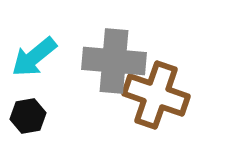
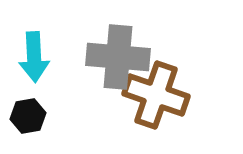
cyan arrow: rotated 54 degrees counterclockwise
gray cross: moved 4 px right, 4 px up
